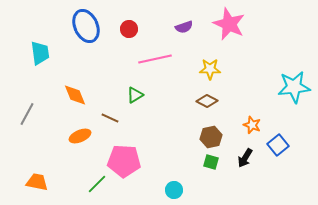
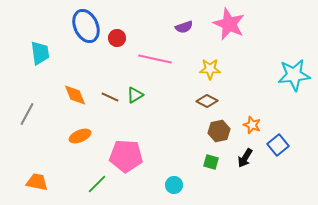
red circle: moved 12 px left, 9 px down
pink line: rotated 24 degrees clockwise
cyan star: moved 12 px up
brown line: moved 21 px up
brown hexagon: moved 8 px right, 6 px up
pink pentagon: moved 2 px right, 5 px up
cyan circle: moved 5 px up
